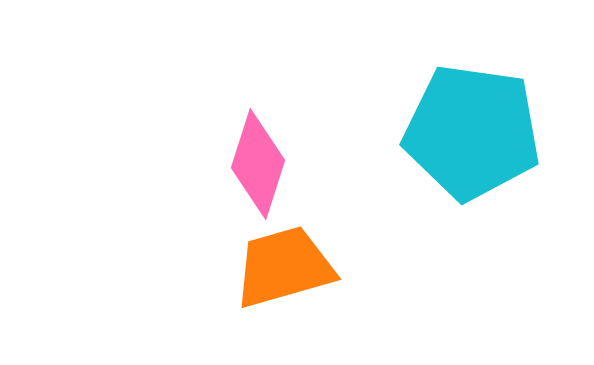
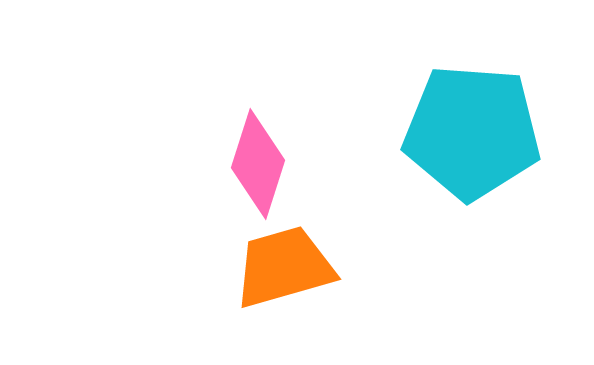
cyan pentagon: rotated 4 degrees counterclockwise
